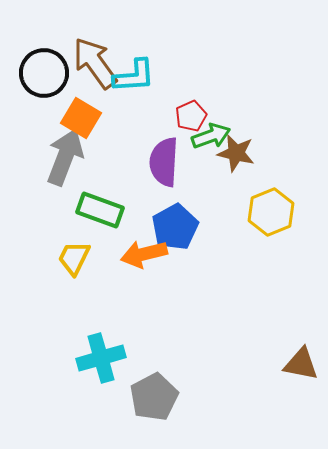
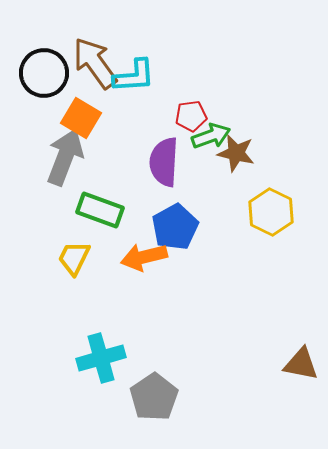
red pentagon: rotated 16 degrees clockwise
yellow hexagon: rotated 12 degrees counterclockwise
orange arrow: moved 3 px down
gray pentagon: rotated 6 degrees counterclockwise
